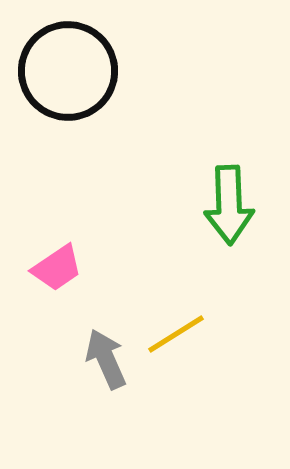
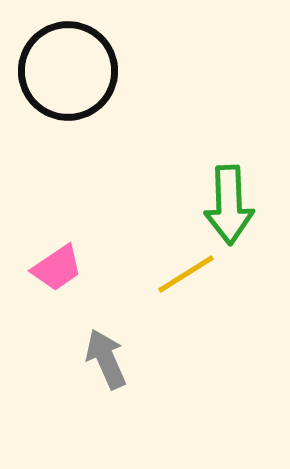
yellow line: moved 10 px right, 60 px up
